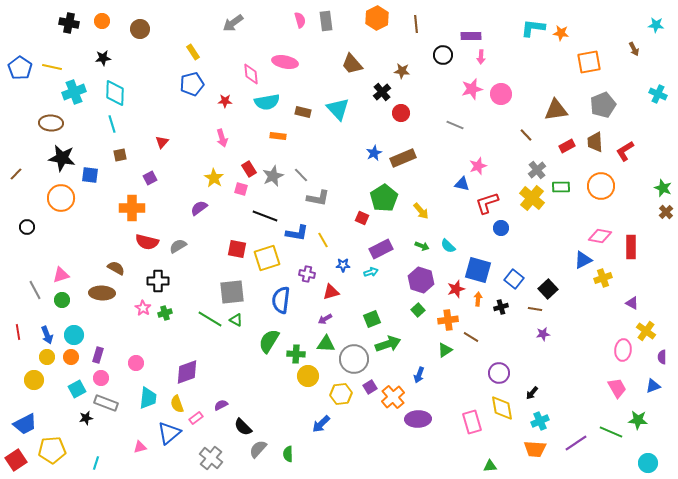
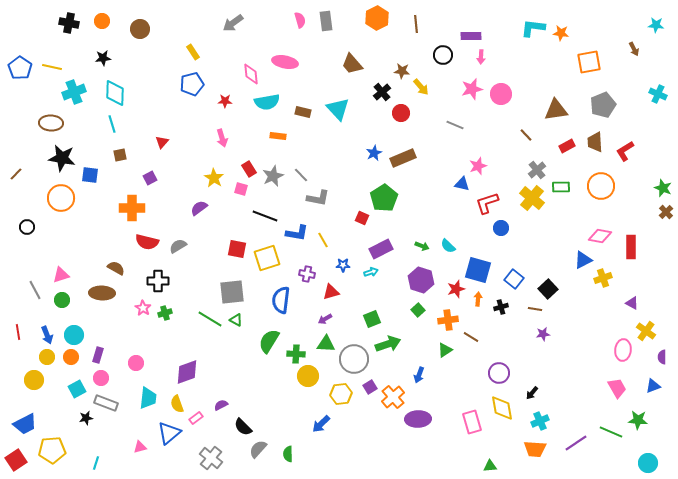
yellow arrow at (421, 211): moved 124 px up
